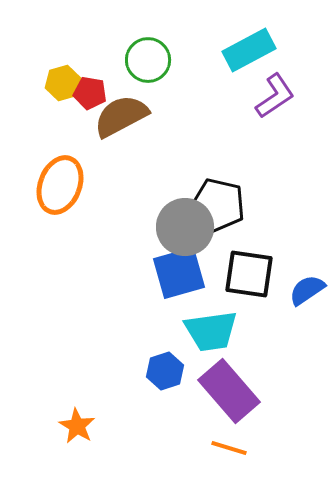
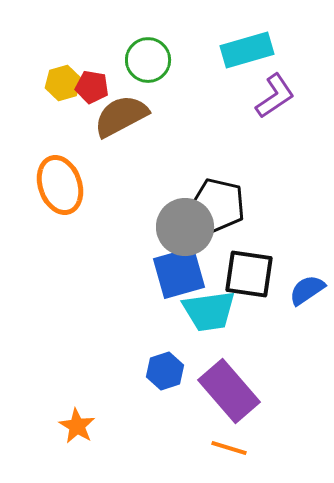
cyan rectangle: moved 2 px left; rotated 12 degrees clockwise
red pentagon: moved 2 px right, 6 px up
orange ellipse: rotated 40 degrees counterclockwise
cyan trapezoid: moved 2 px left, 20 px up
